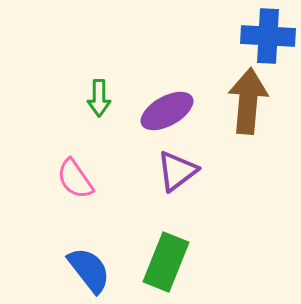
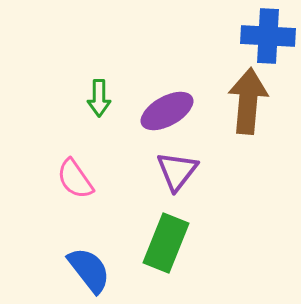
purple triangle: rotated 15 degrees counterclockwise
green rectangle: moved 19 px up
